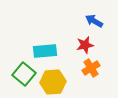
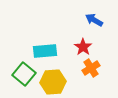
blue arrow: moved 1 px up
red star: moved 2 px left, 2 px down; rotated 24 degrees counterclockwise
